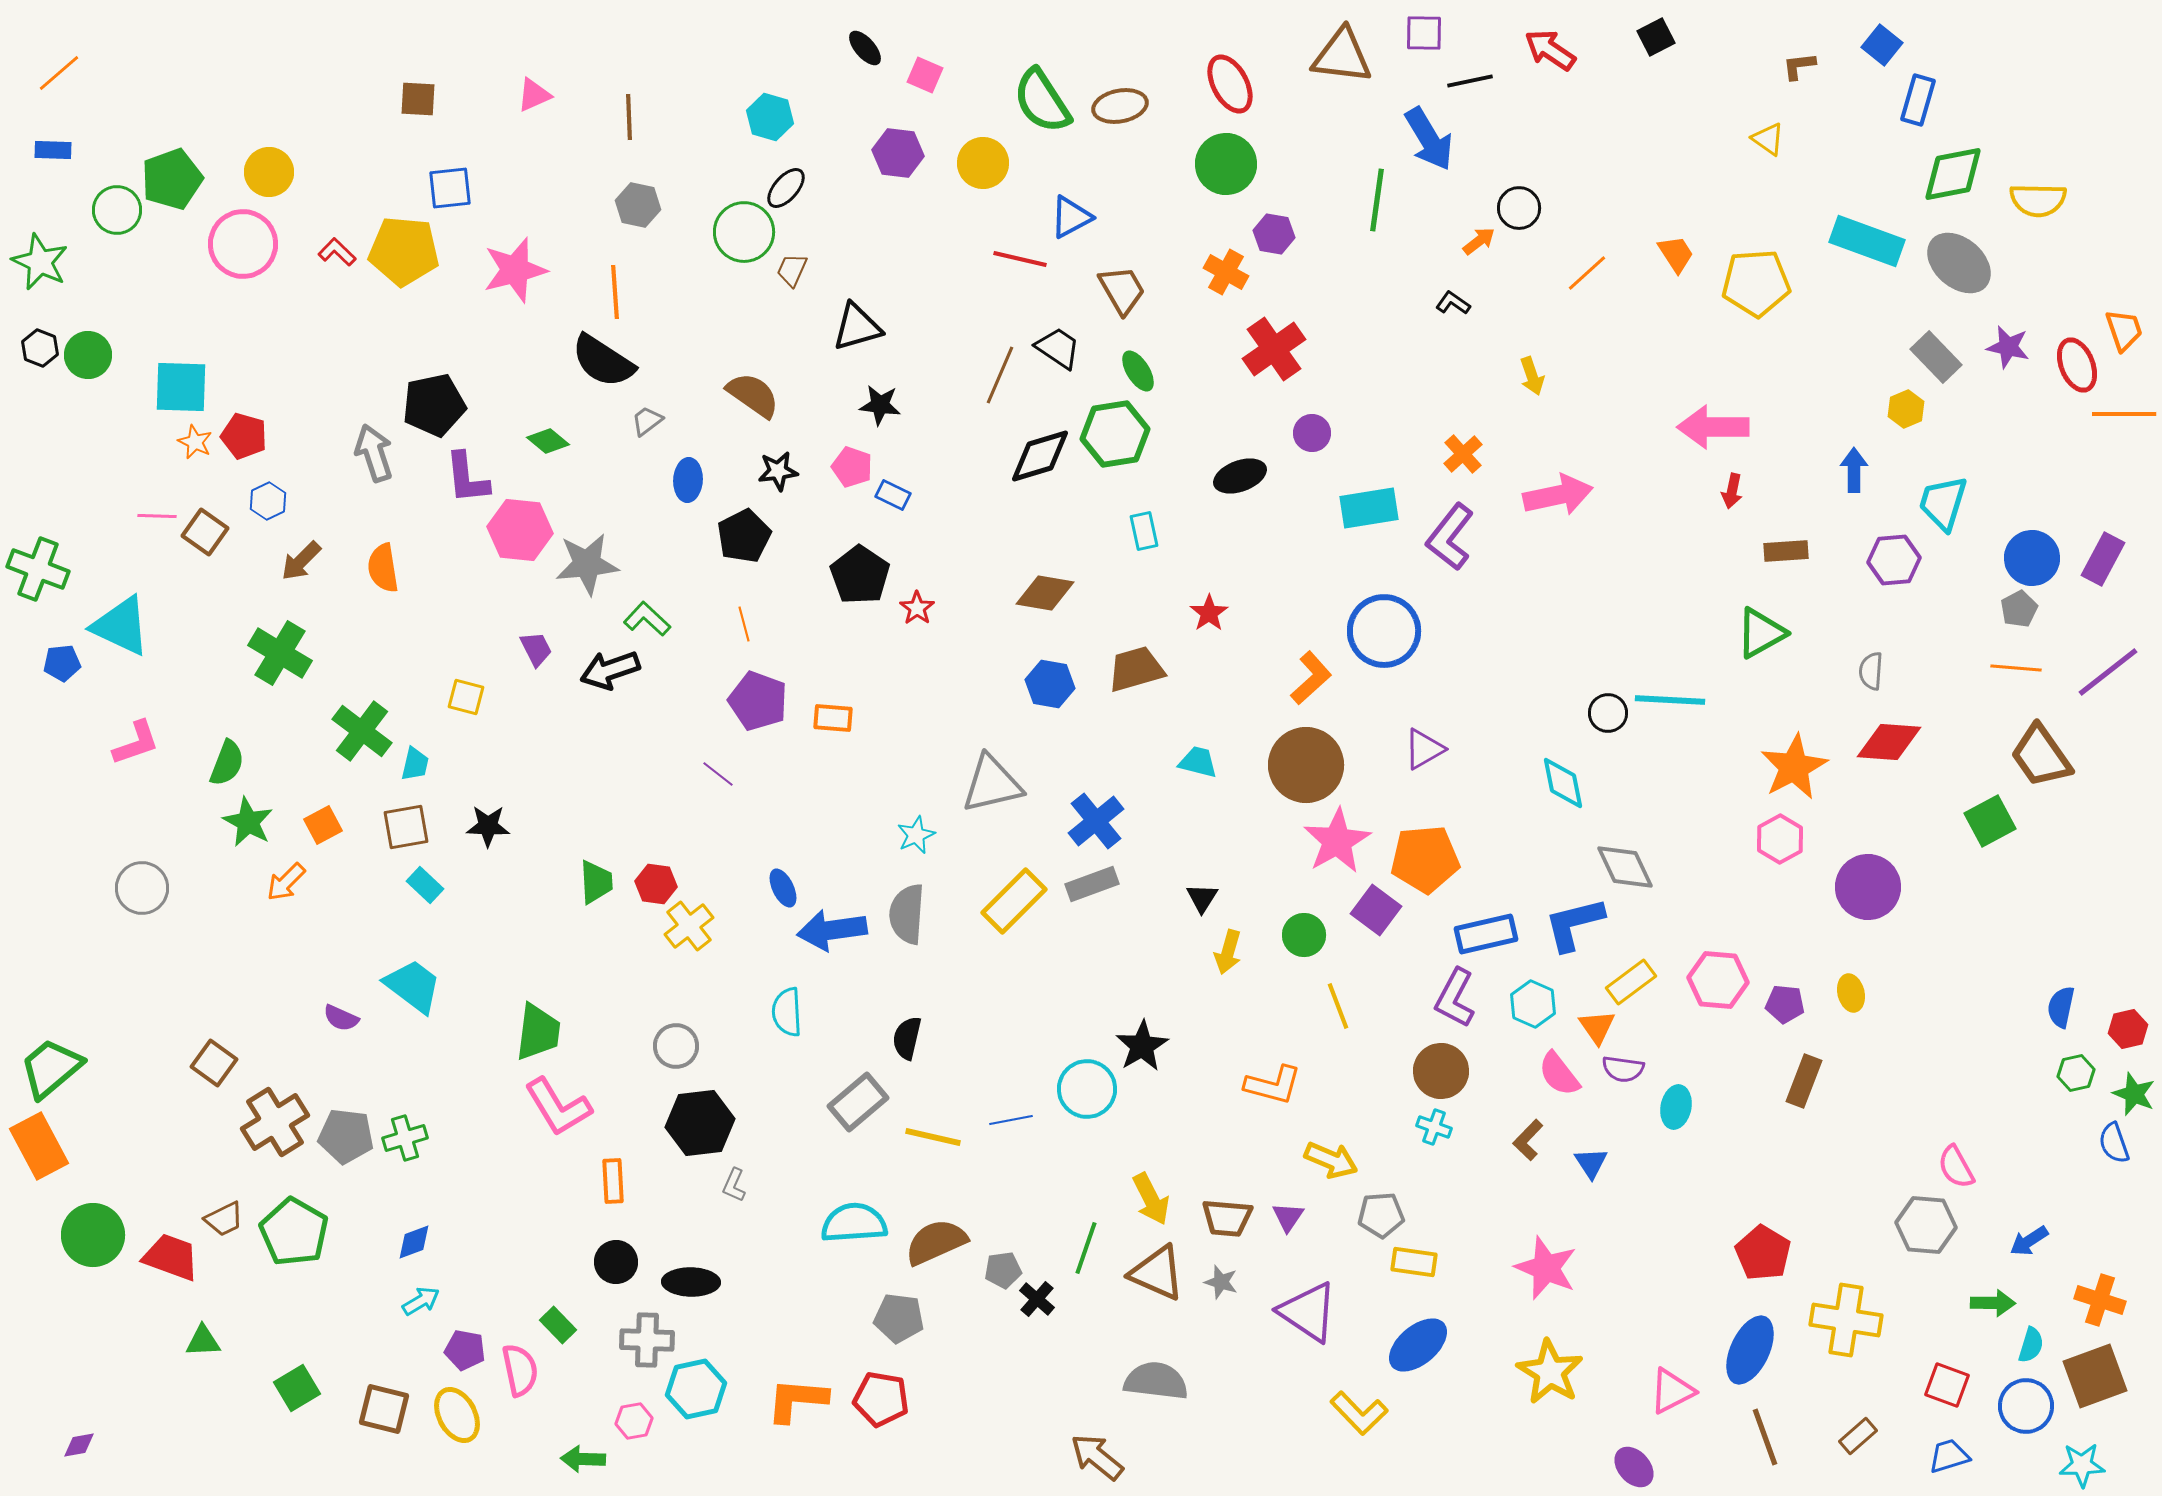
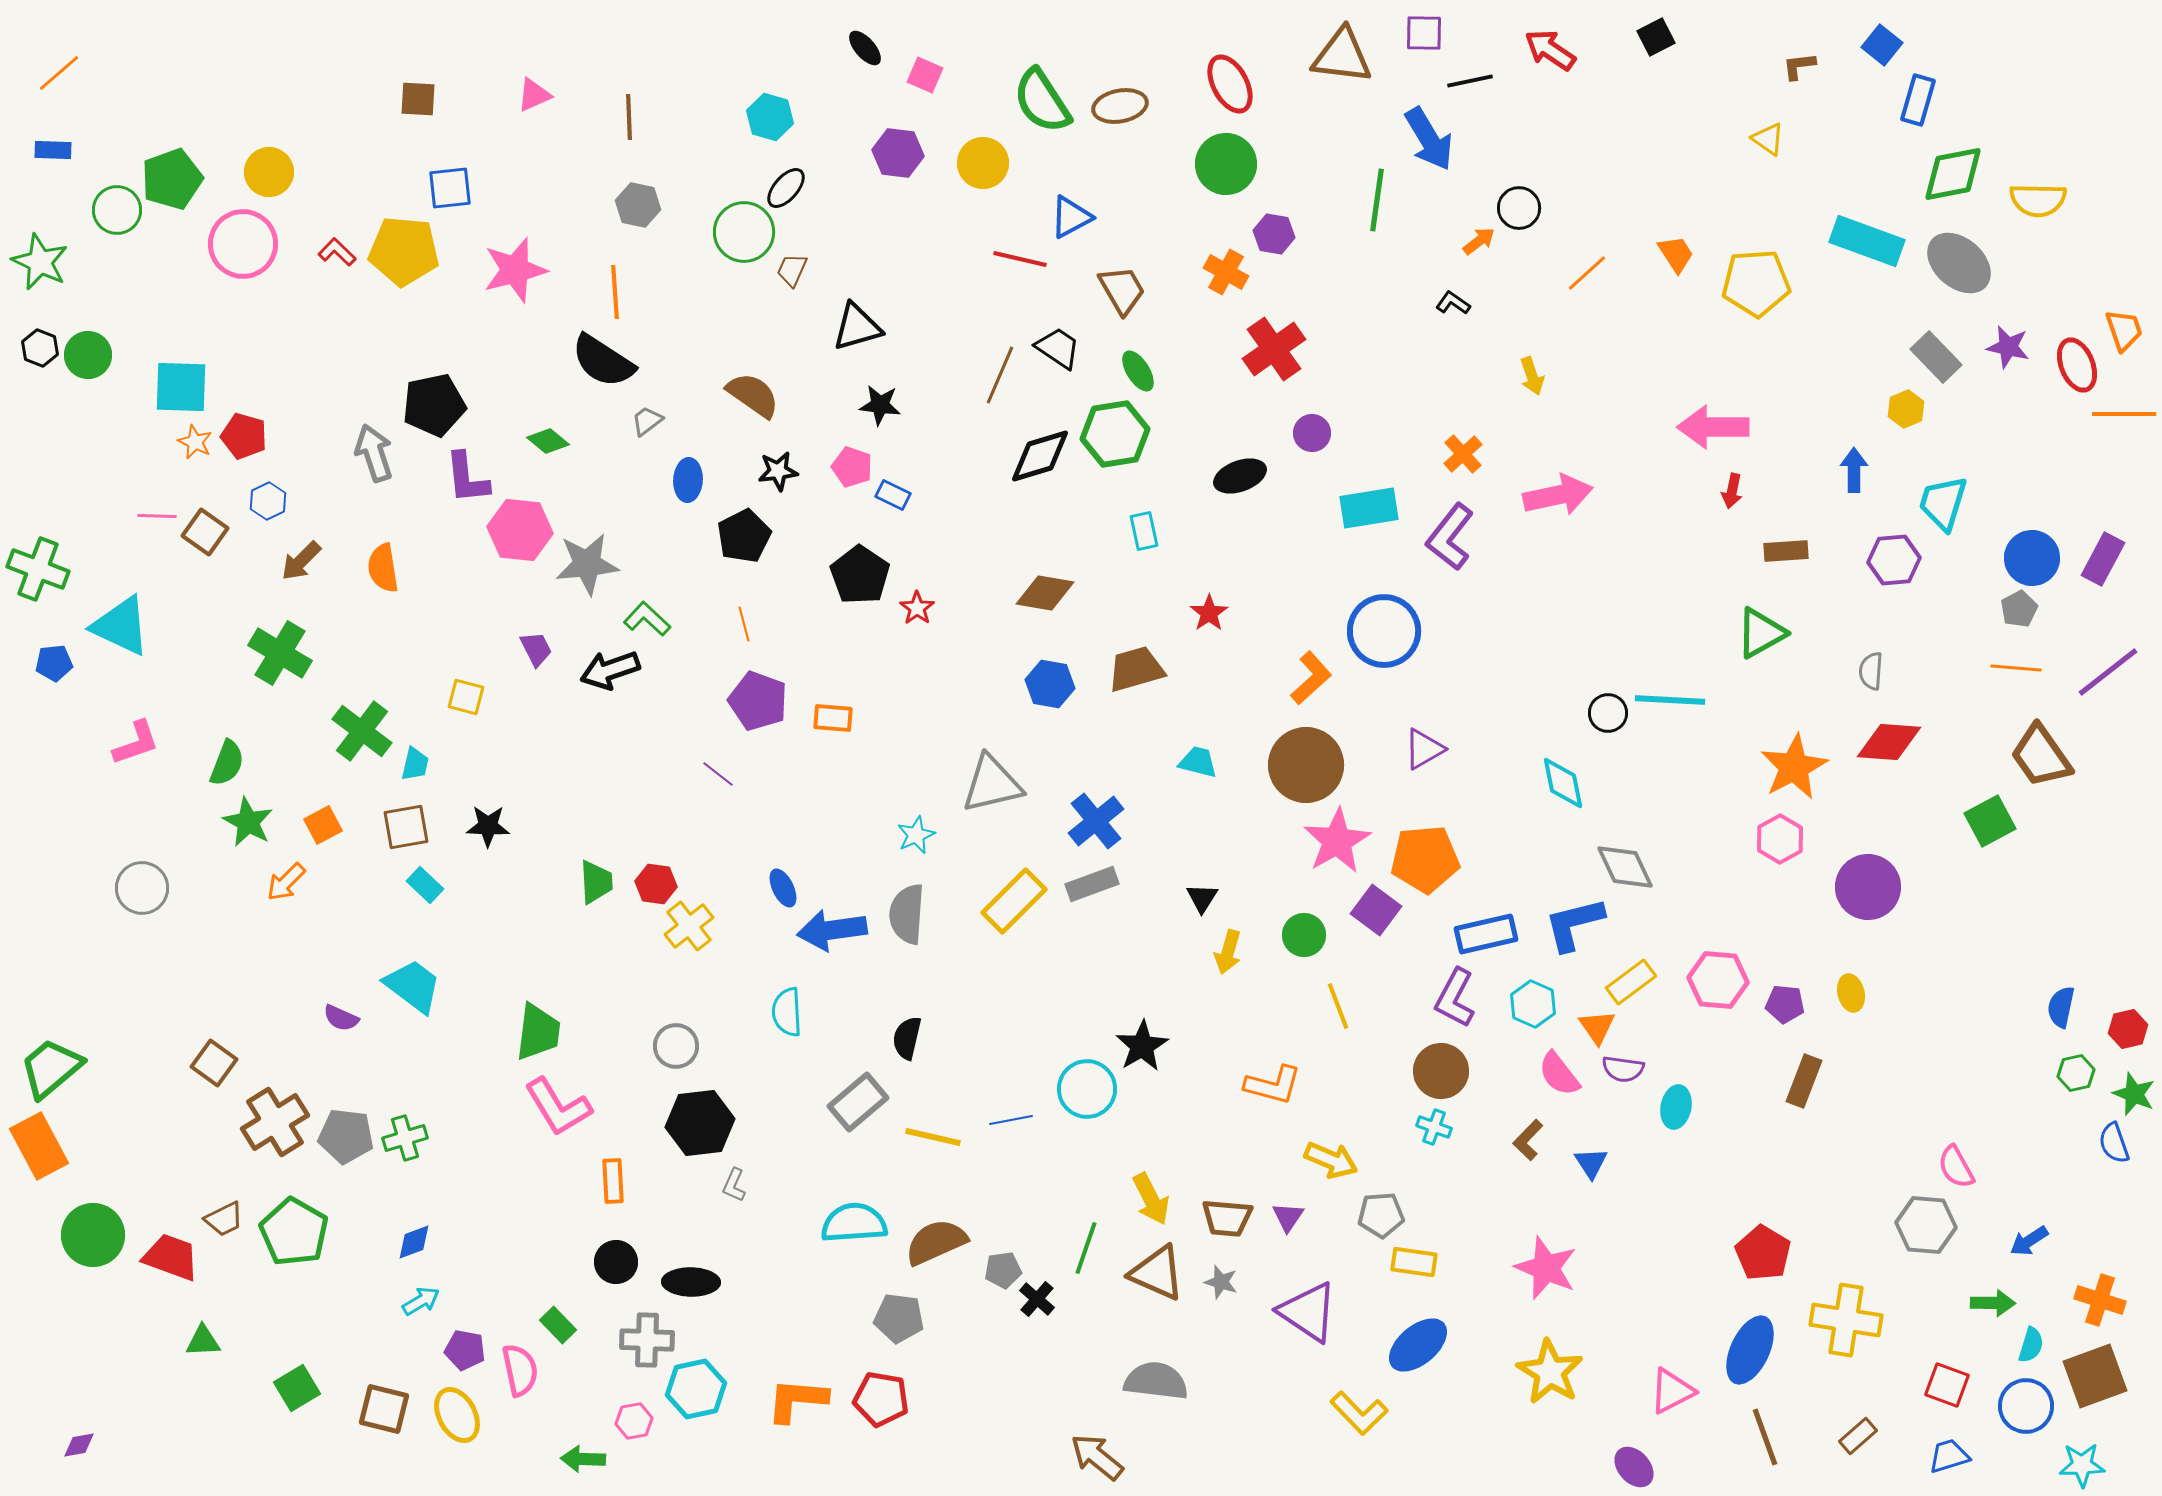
blue pentagon at (62, 663): moved 8 px left
